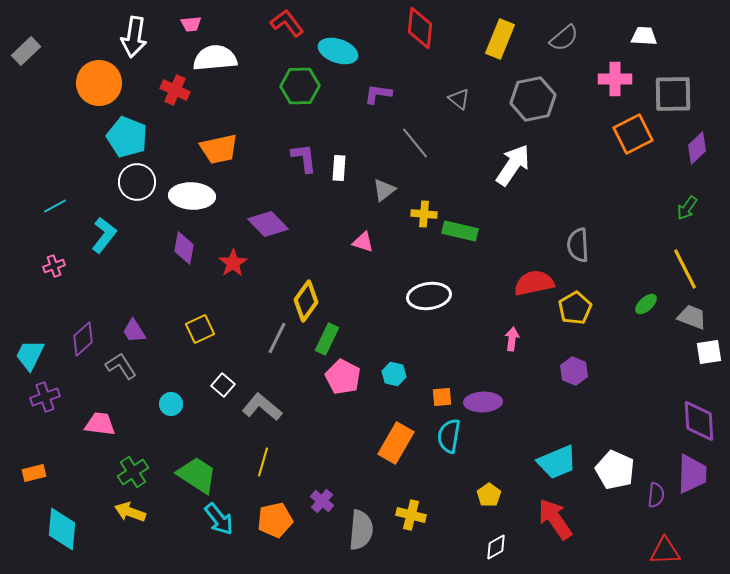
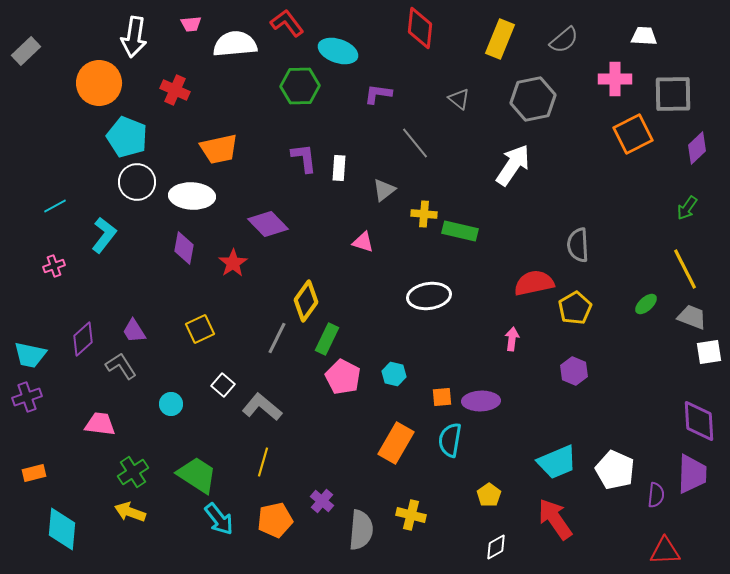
gray semicircle at (564, 38): moved 2 px down
white semicircle at (215, 58): moved 20 px right, 14 px up
cyan trapezoid at (30, 355): rotated 104 degrees counterclockwise
purple cross at (45, 397): moved 18 px left
purple ellipse at (483, 402): moved 2 px left, 1 px up
cyan semicircle at (449, 436): moved 1 px right, 4 px down
